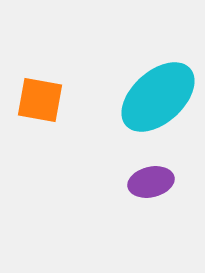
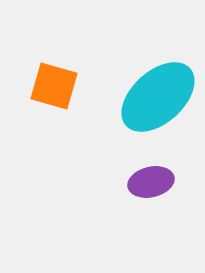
orange square: moved 14 px right, 14 px up; rotated 6 degrees clockwise
